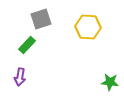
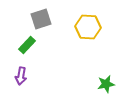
purple arrow: moved 1 px right, 1 px up
green star: moved 4 px left, 2 px down; rotated 18 degrees counterclockwise
